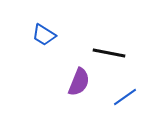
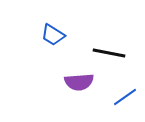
blue trapezoid: moved 9 px right
purple semicircle: rotated 64 degrees clockwise
